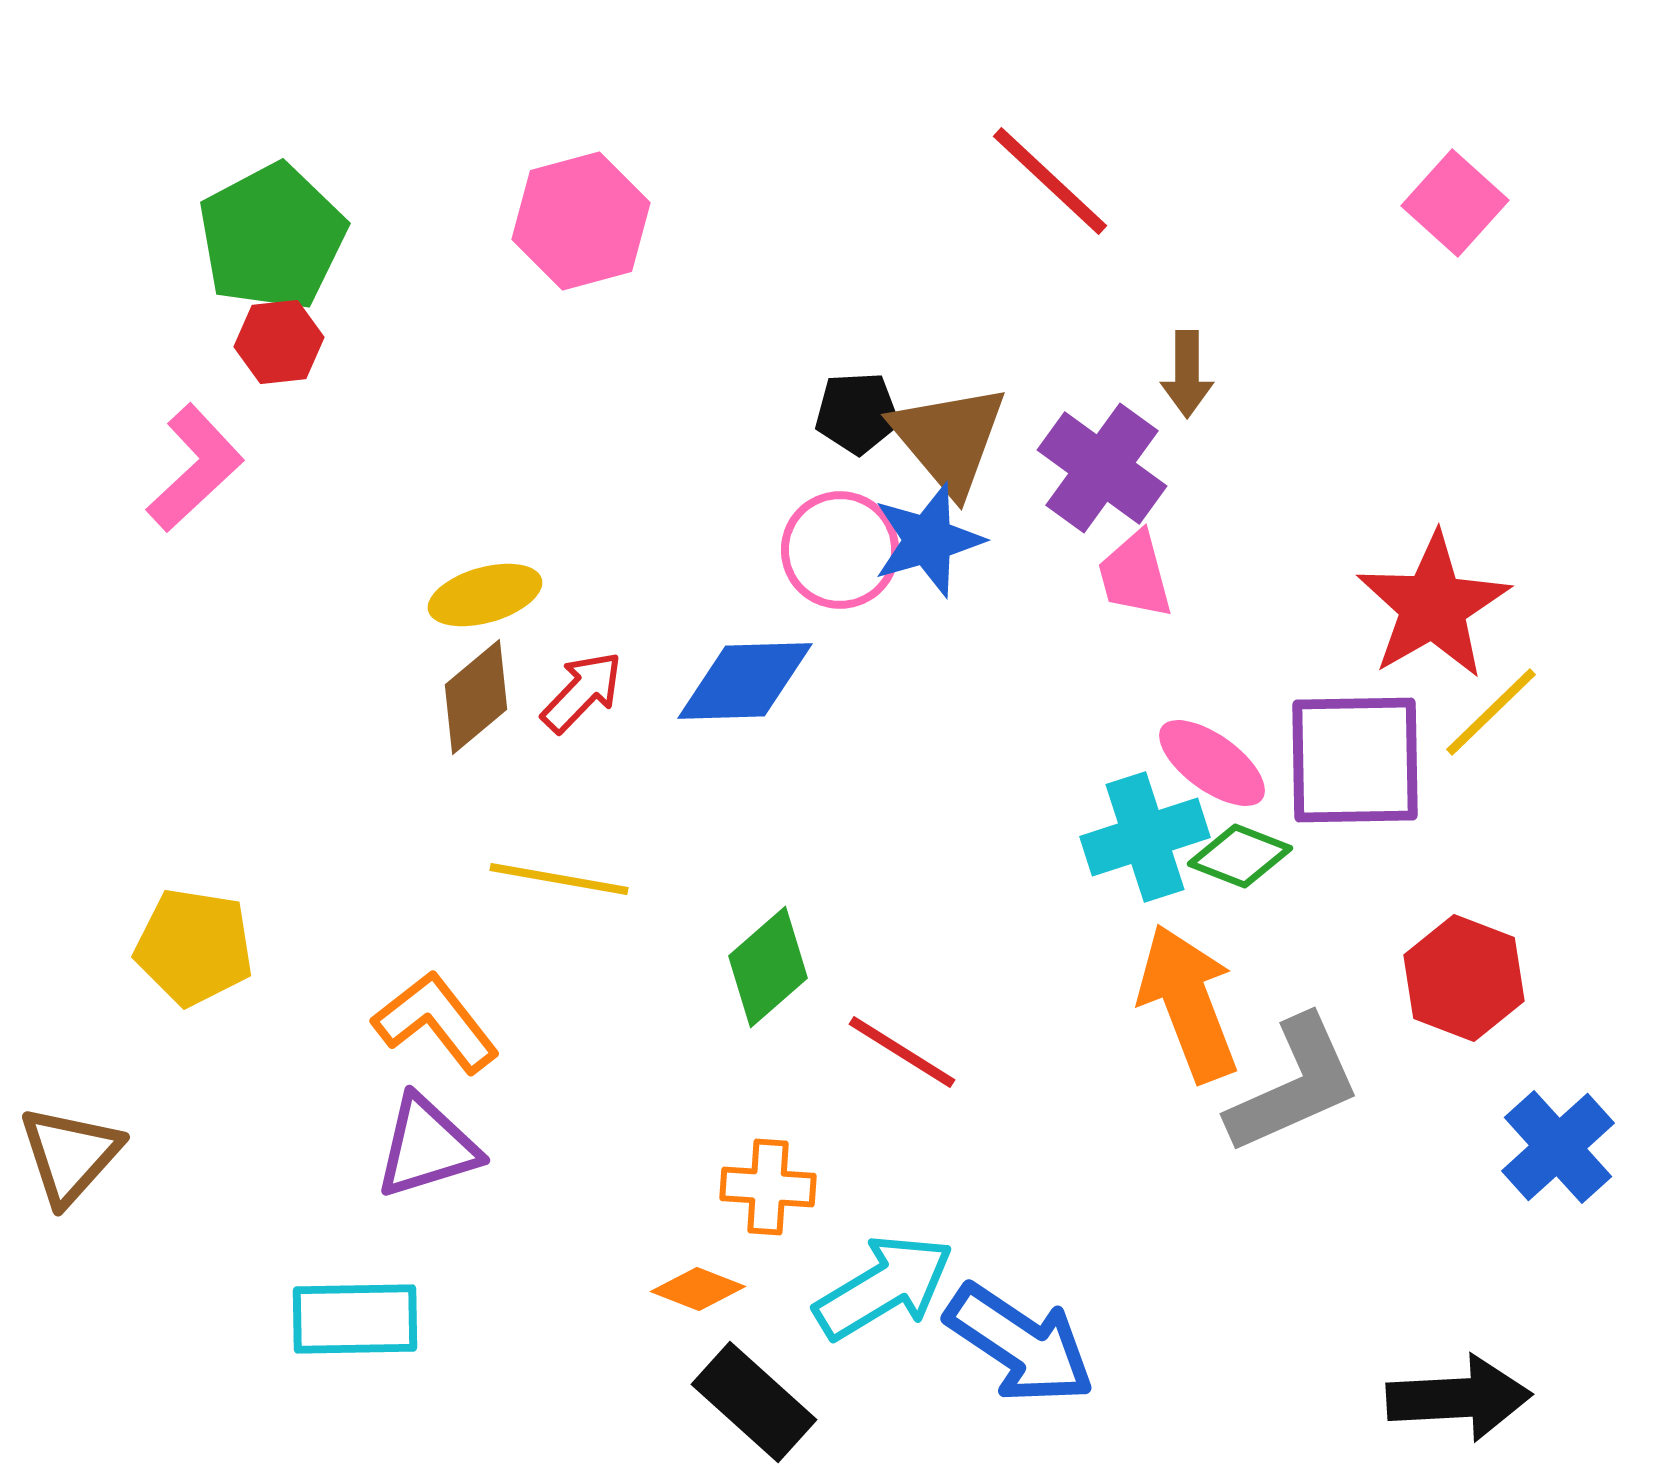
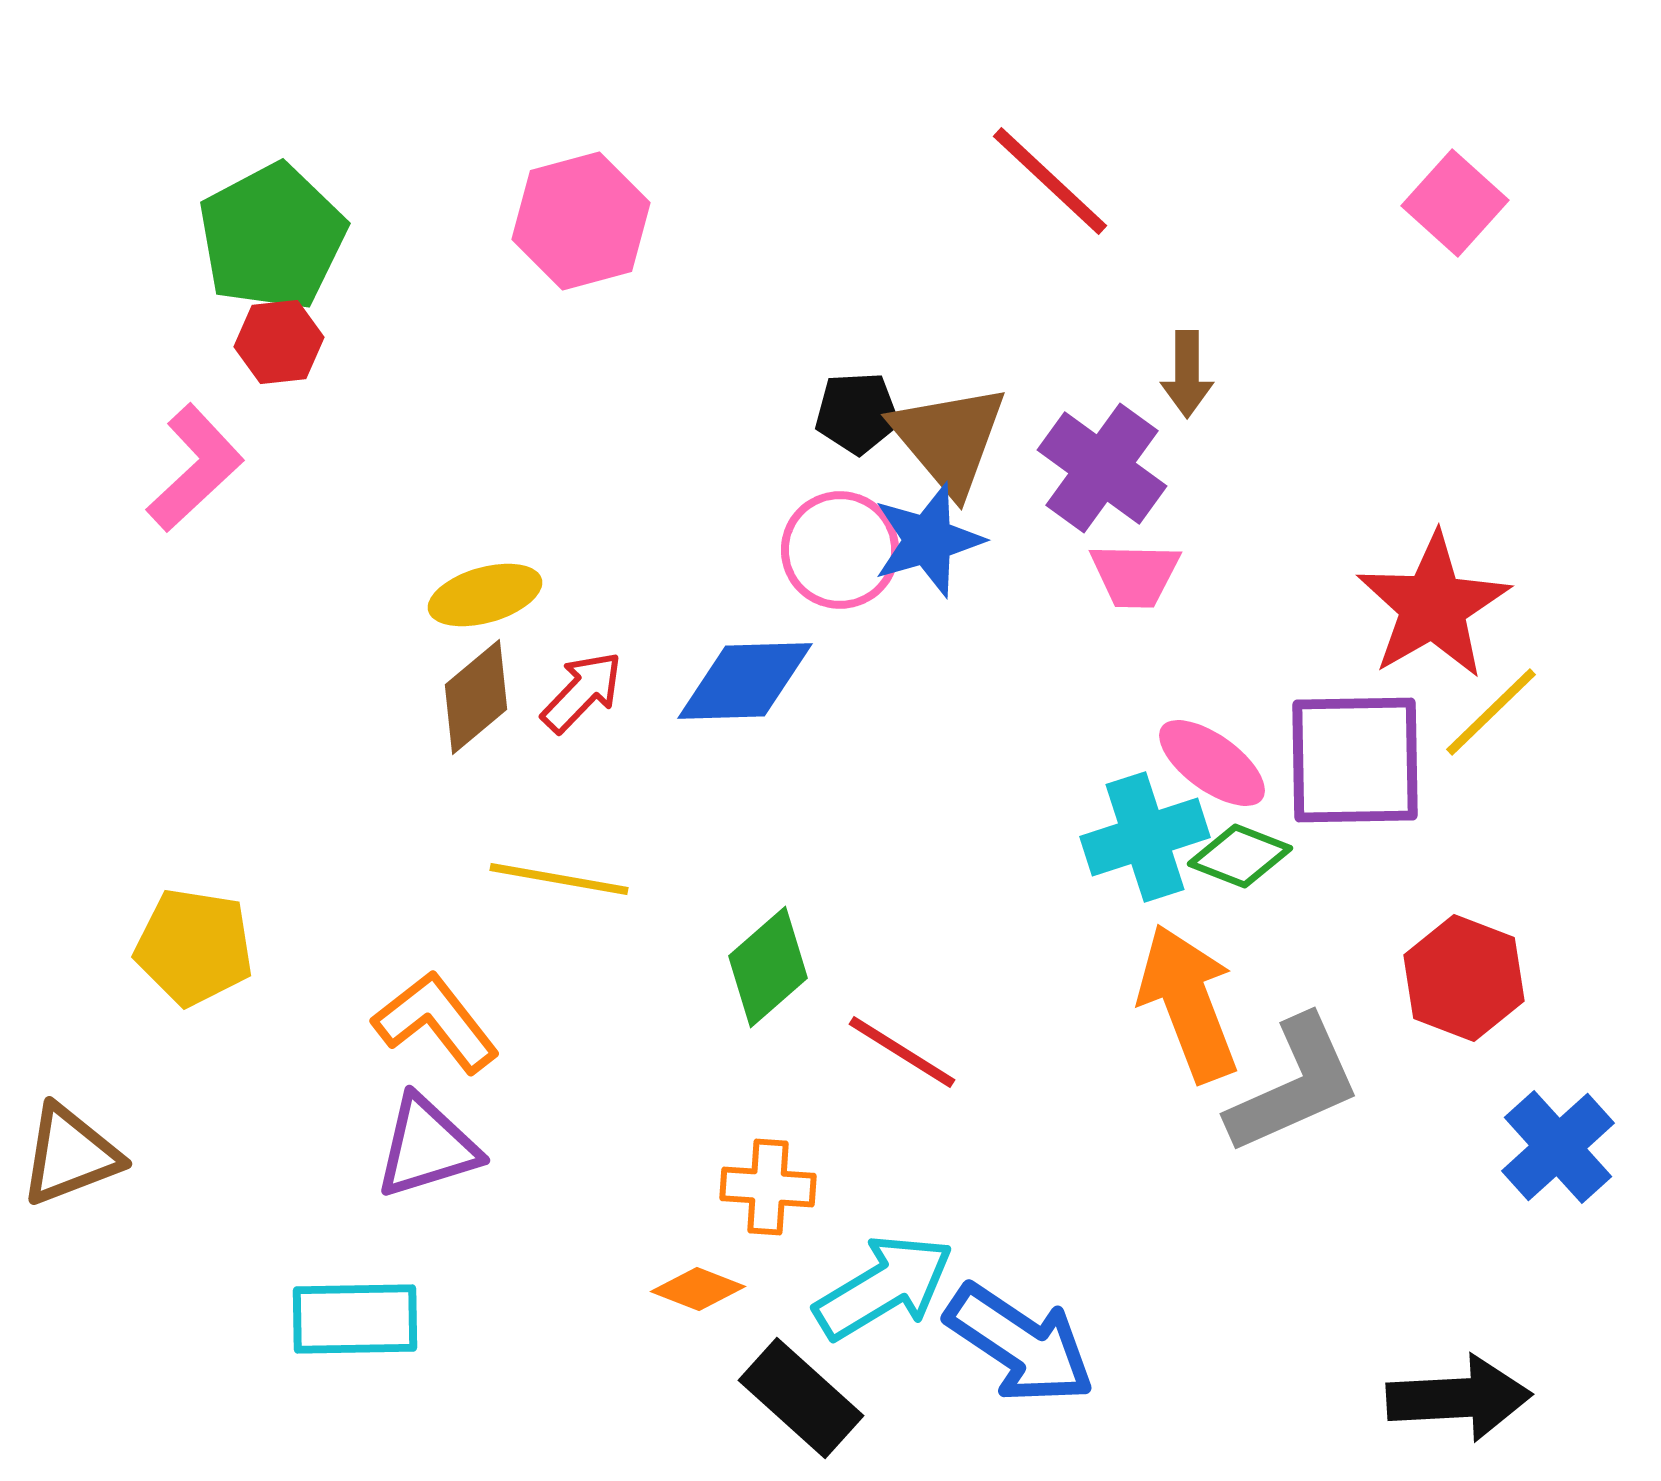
pink trapezoid at (1135, 575): rotated 74 degrees counterclockwise
brown triangle at (70, 1155): rotated 27 degrees clockwise
black rectangle at (754, 1402): moved 47 px right, 4 px up
